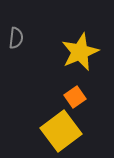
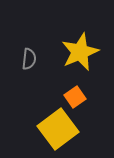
gray semicircle: moved 13 px right, 21 px down
yellow square: moved 3 px left, 2 px up
